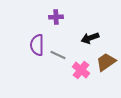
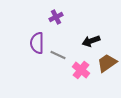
purple cross: rotated 24 degrees counterclockwise
black arrow: moved 1 px right, 3 px down
purple semicircle: moved 2 px up
brown trapezoid: moved 1 px right, 1 px down
